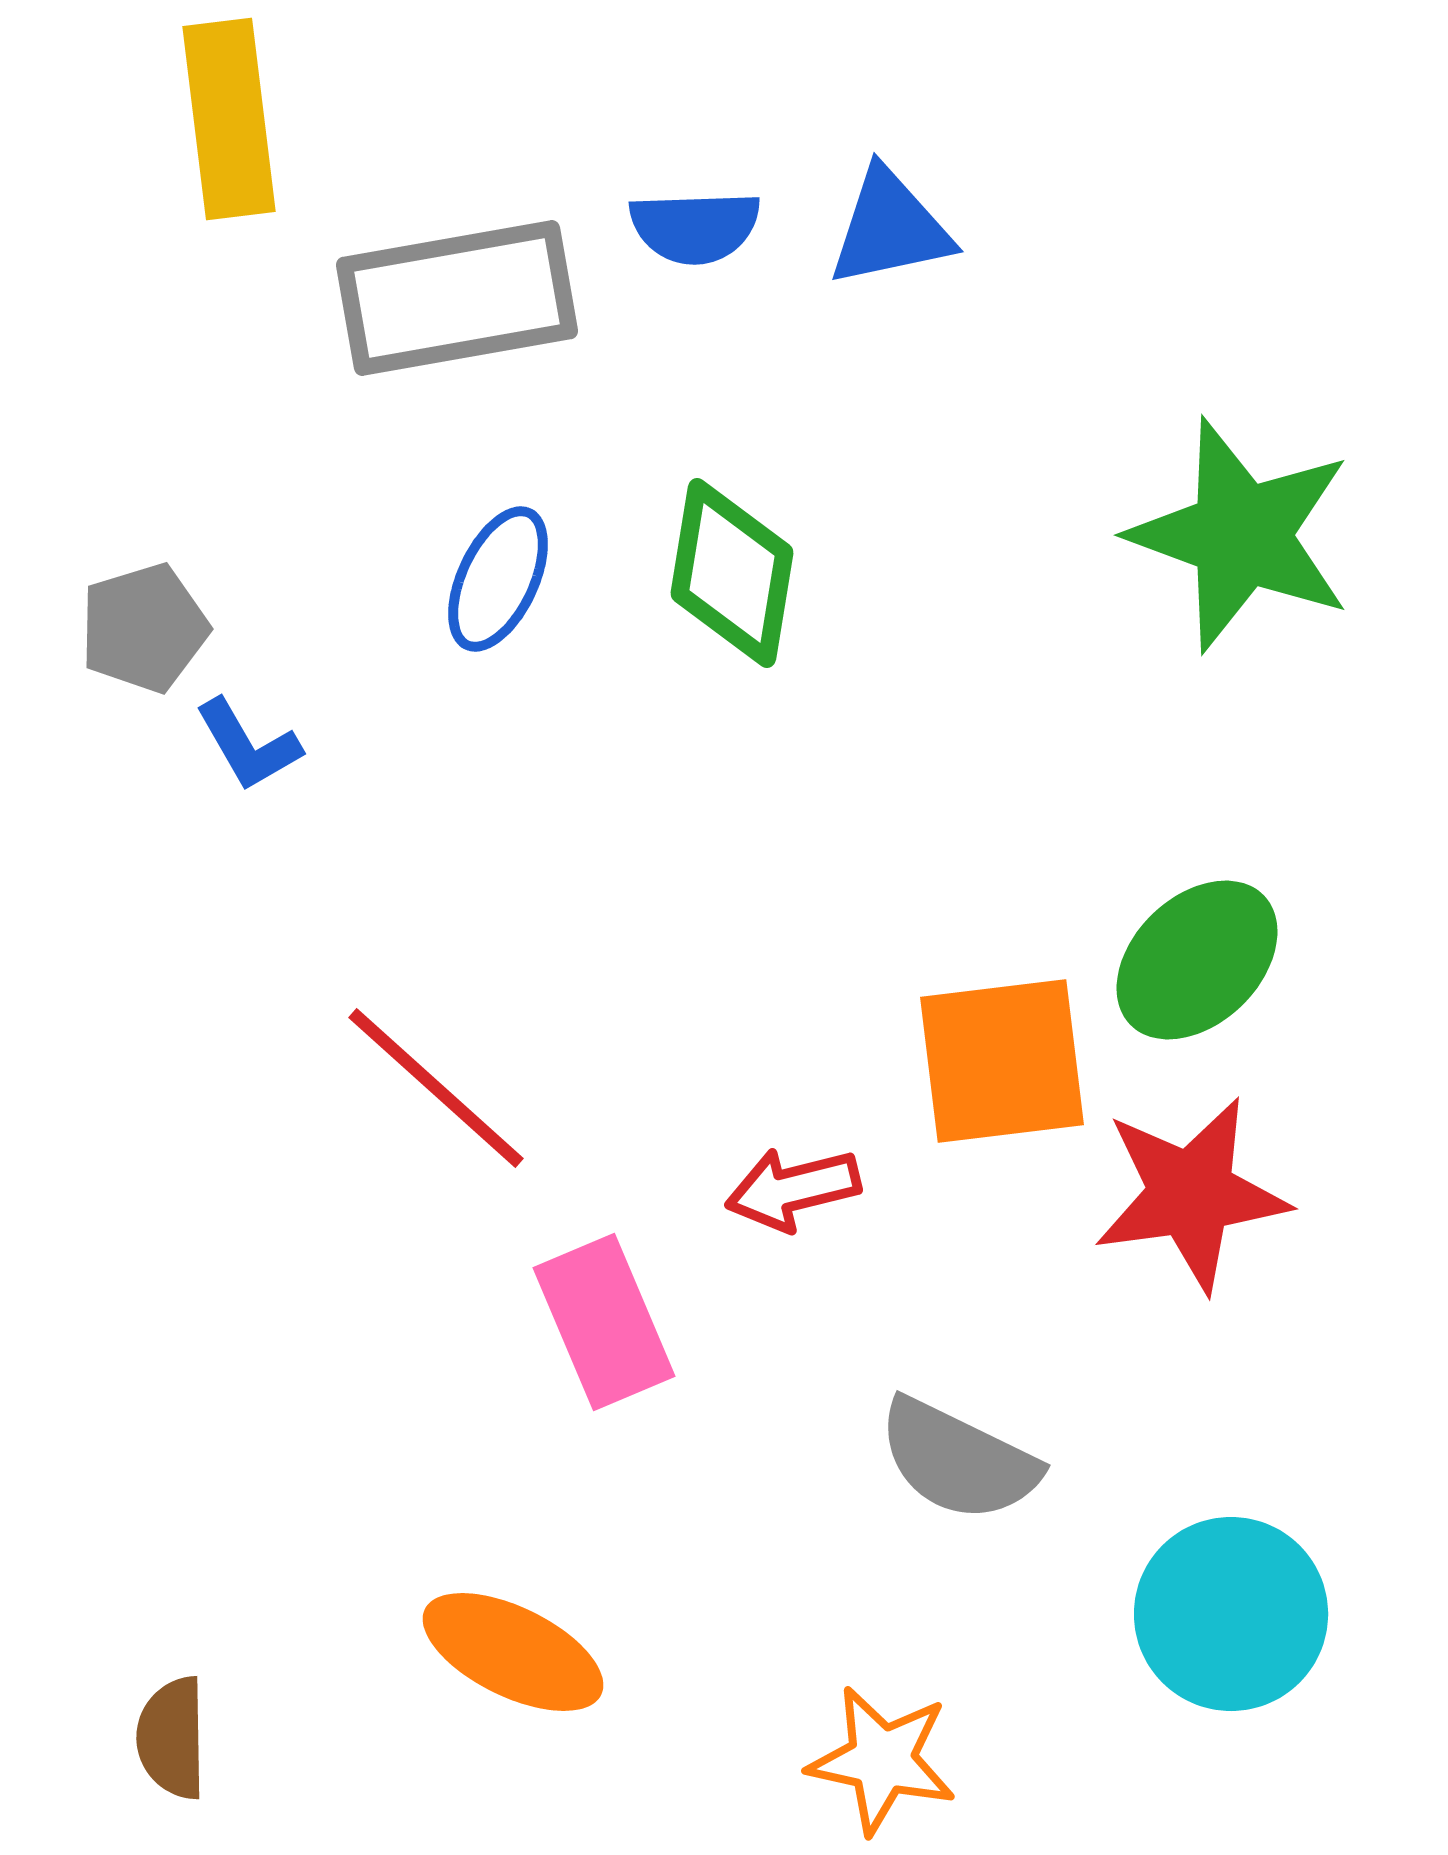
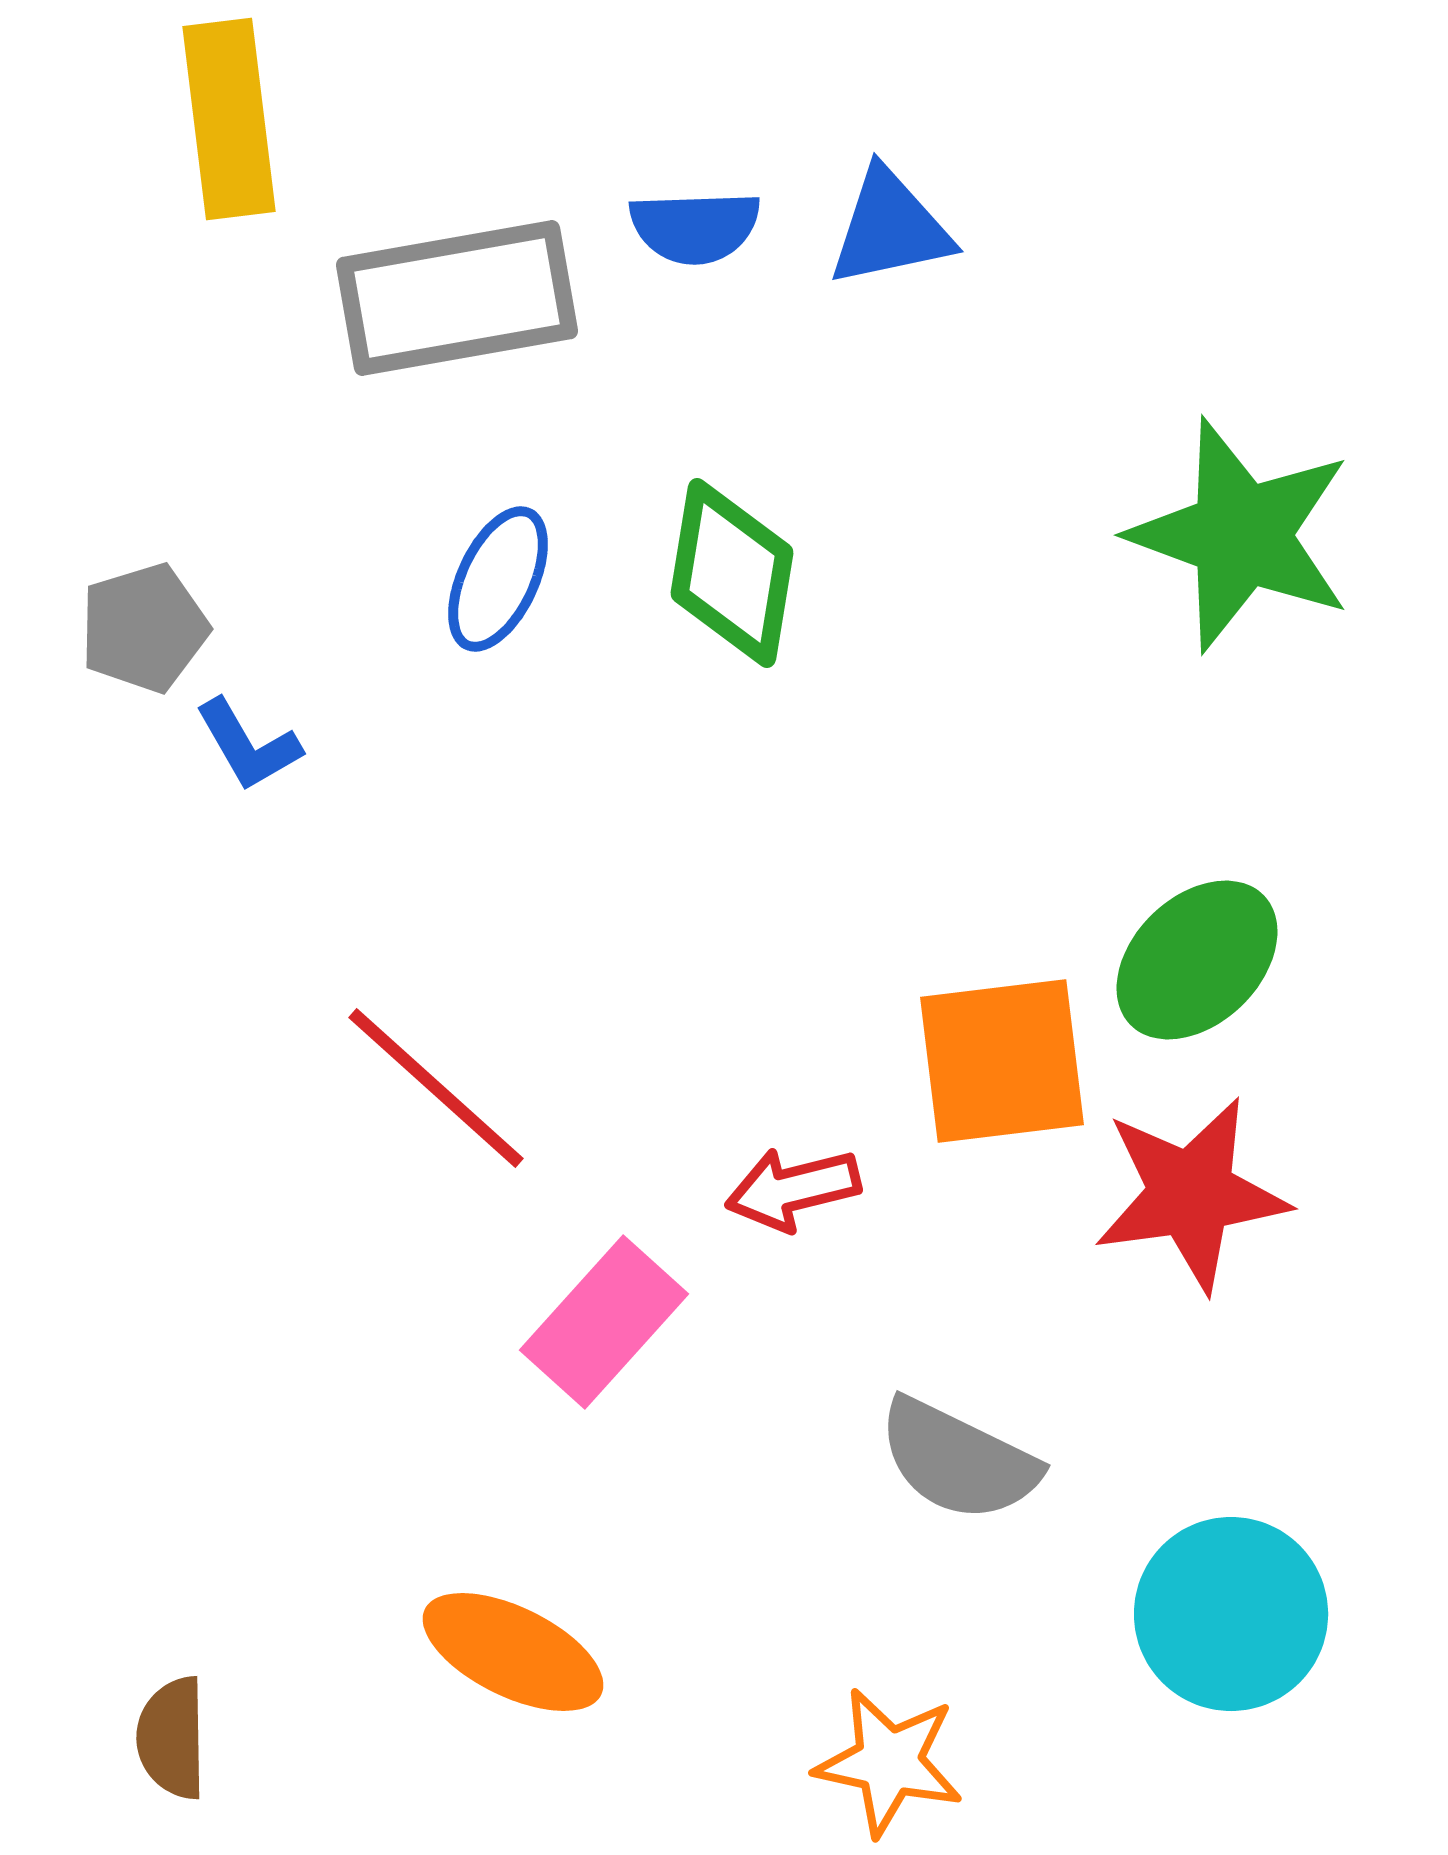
pink rectangle: rotated 65 degrees clockwise
orange star: moved 7 px right, 2 px down
